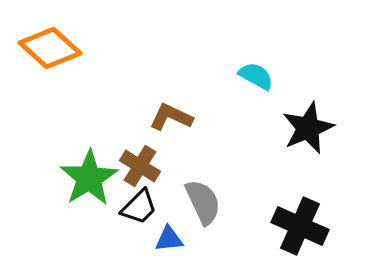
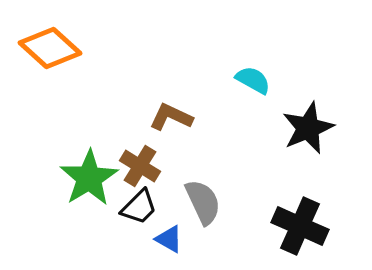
cyan semicircle: moved 3 px left, 4 px down
blue triangle: rotated 36 degrees clockwise
